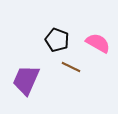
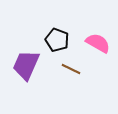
brown line: moved 2 px down
purple trapezoid: moved 15 px up
